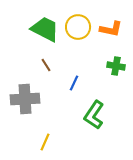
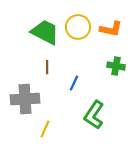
green trapezoid: moved 3 px down
brown line: moved 1 px right, 2 px down; rotated 32 degrees clockwise
yellow line: moved 13 px up
